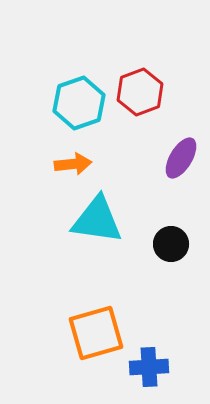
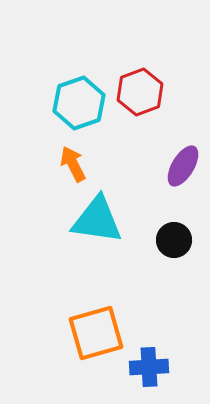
purple ellipse: moved 2 px right, 8 px down
orange arrow: rotated 111 degrees counterclockwise
black circle: moved 3 px right, 4 px up
